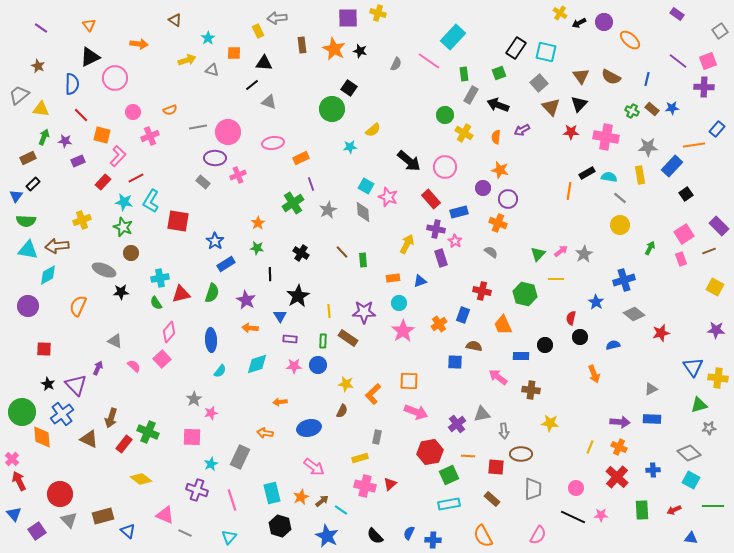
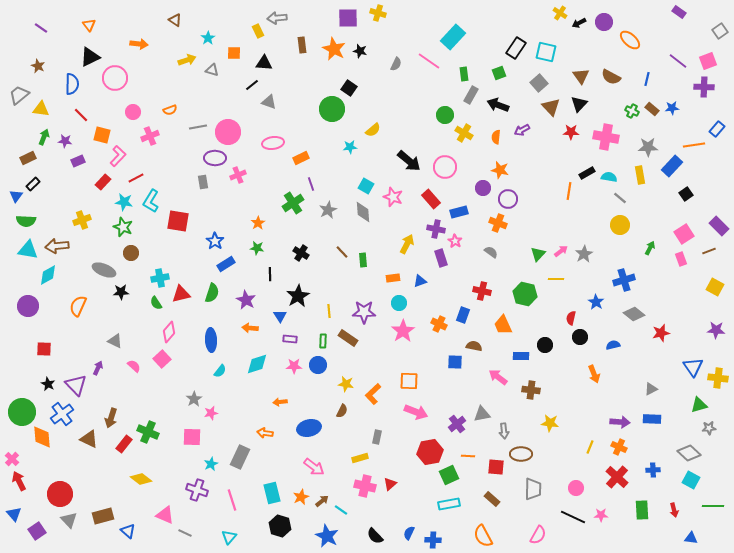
purple rectangle at (677, 14): moved 2 px right, 2 px up
gray rectangle at (203, 182): rotated 40 degrees clockwise
pink star at (388, 197): moved 5 px right
orange cross at (439, 324): rotated 28 degrees counterclockwise
red arrow at (674, 510): rotated 80 degrees counterclockwise
